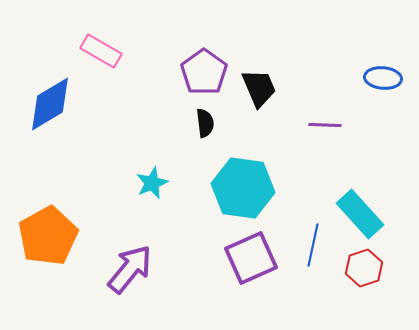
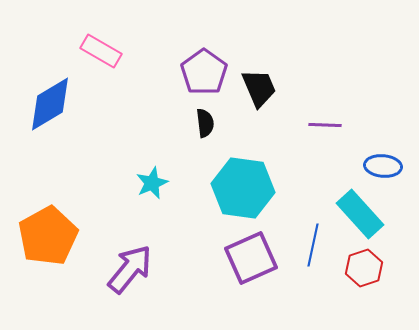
blue ellipse: moved 88 px down
